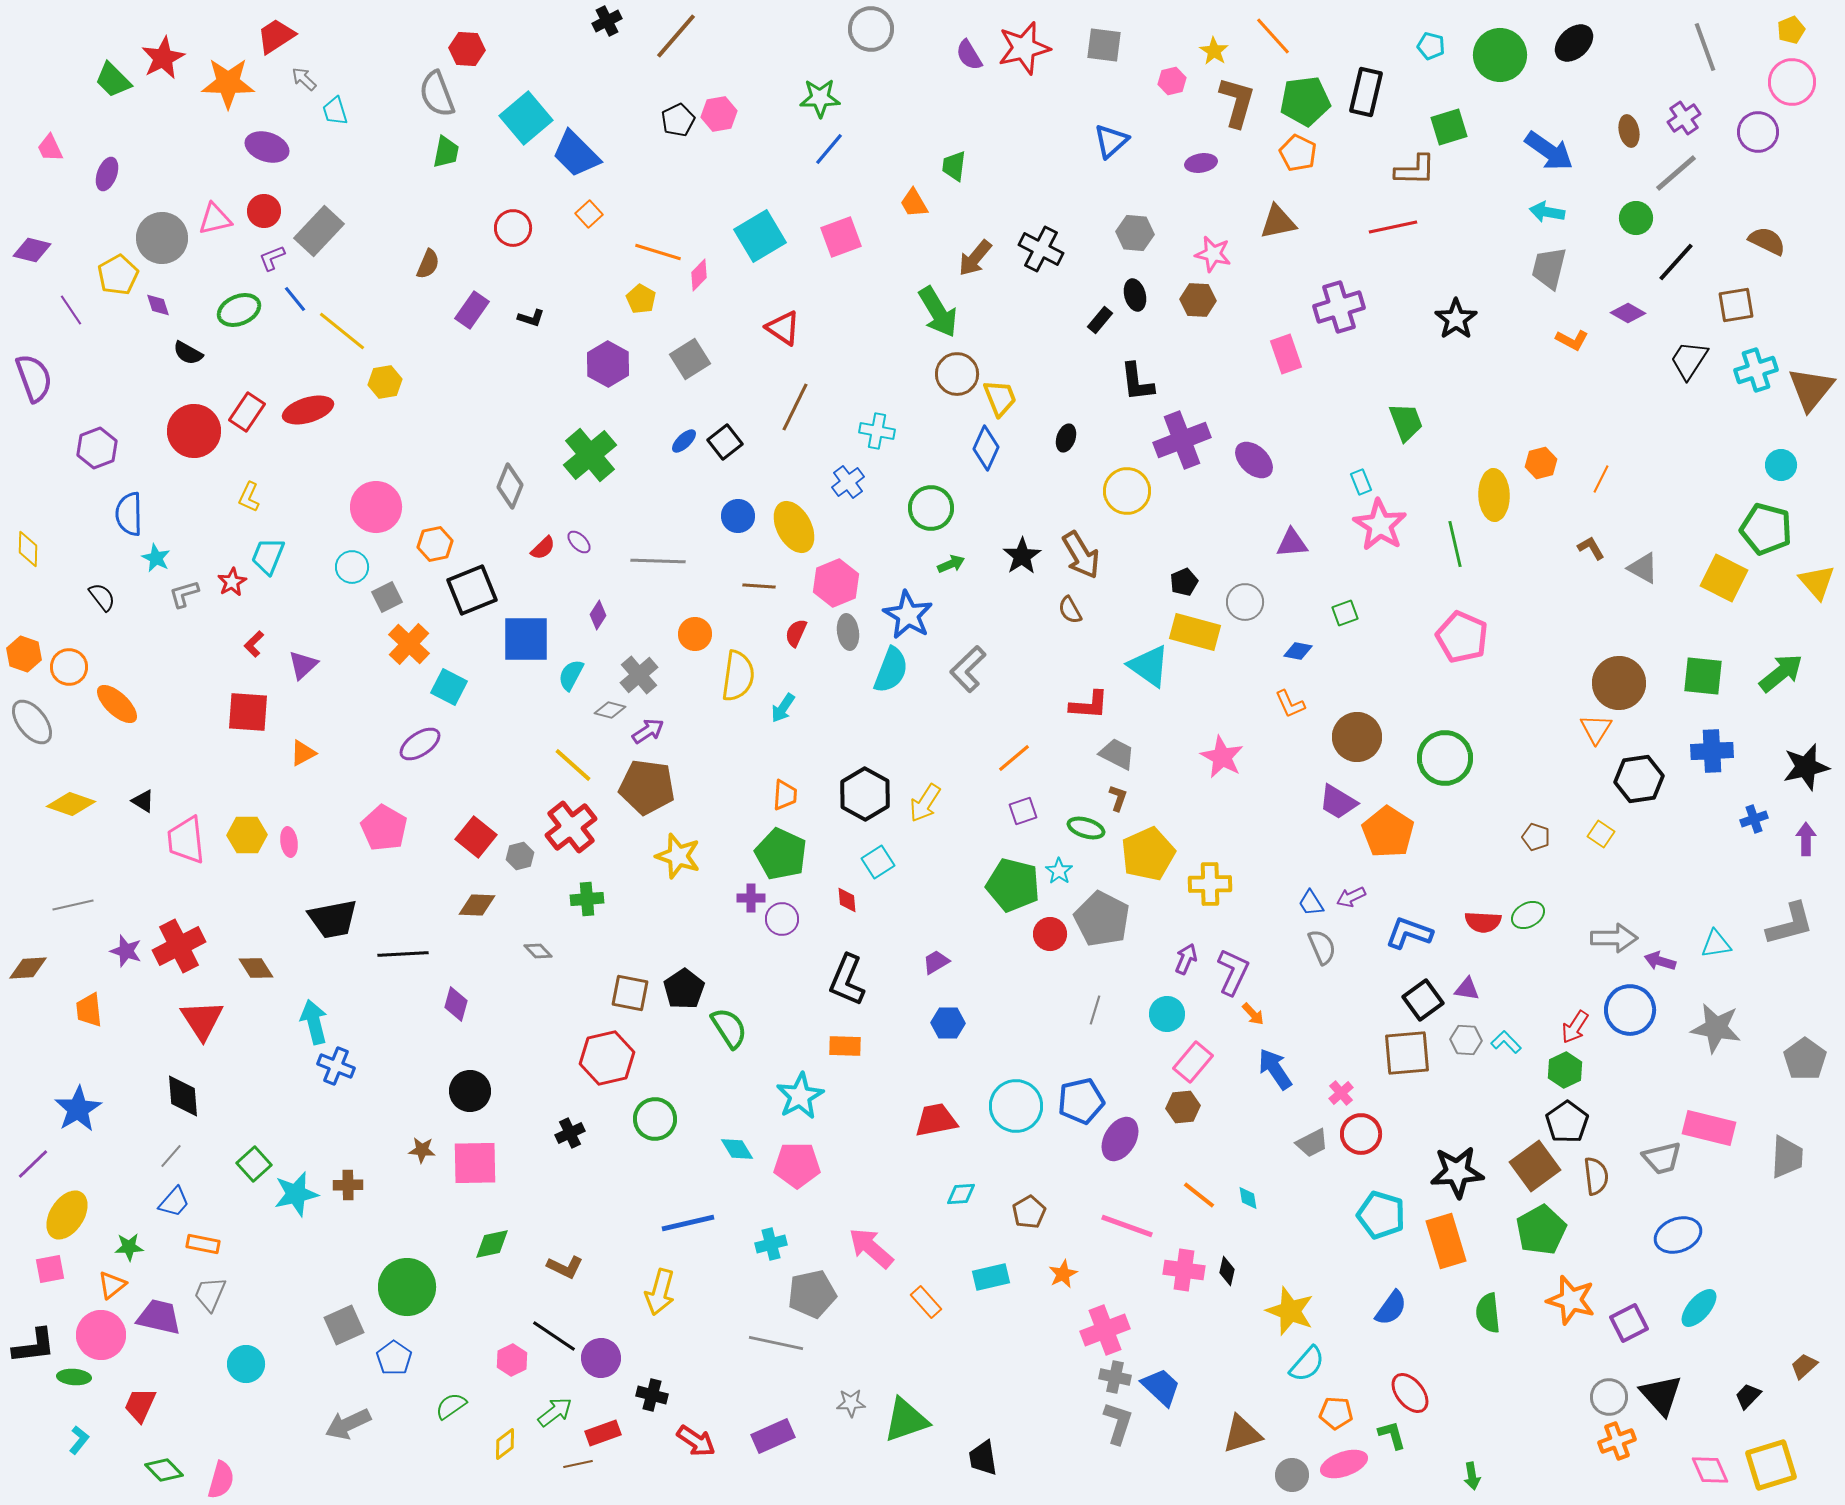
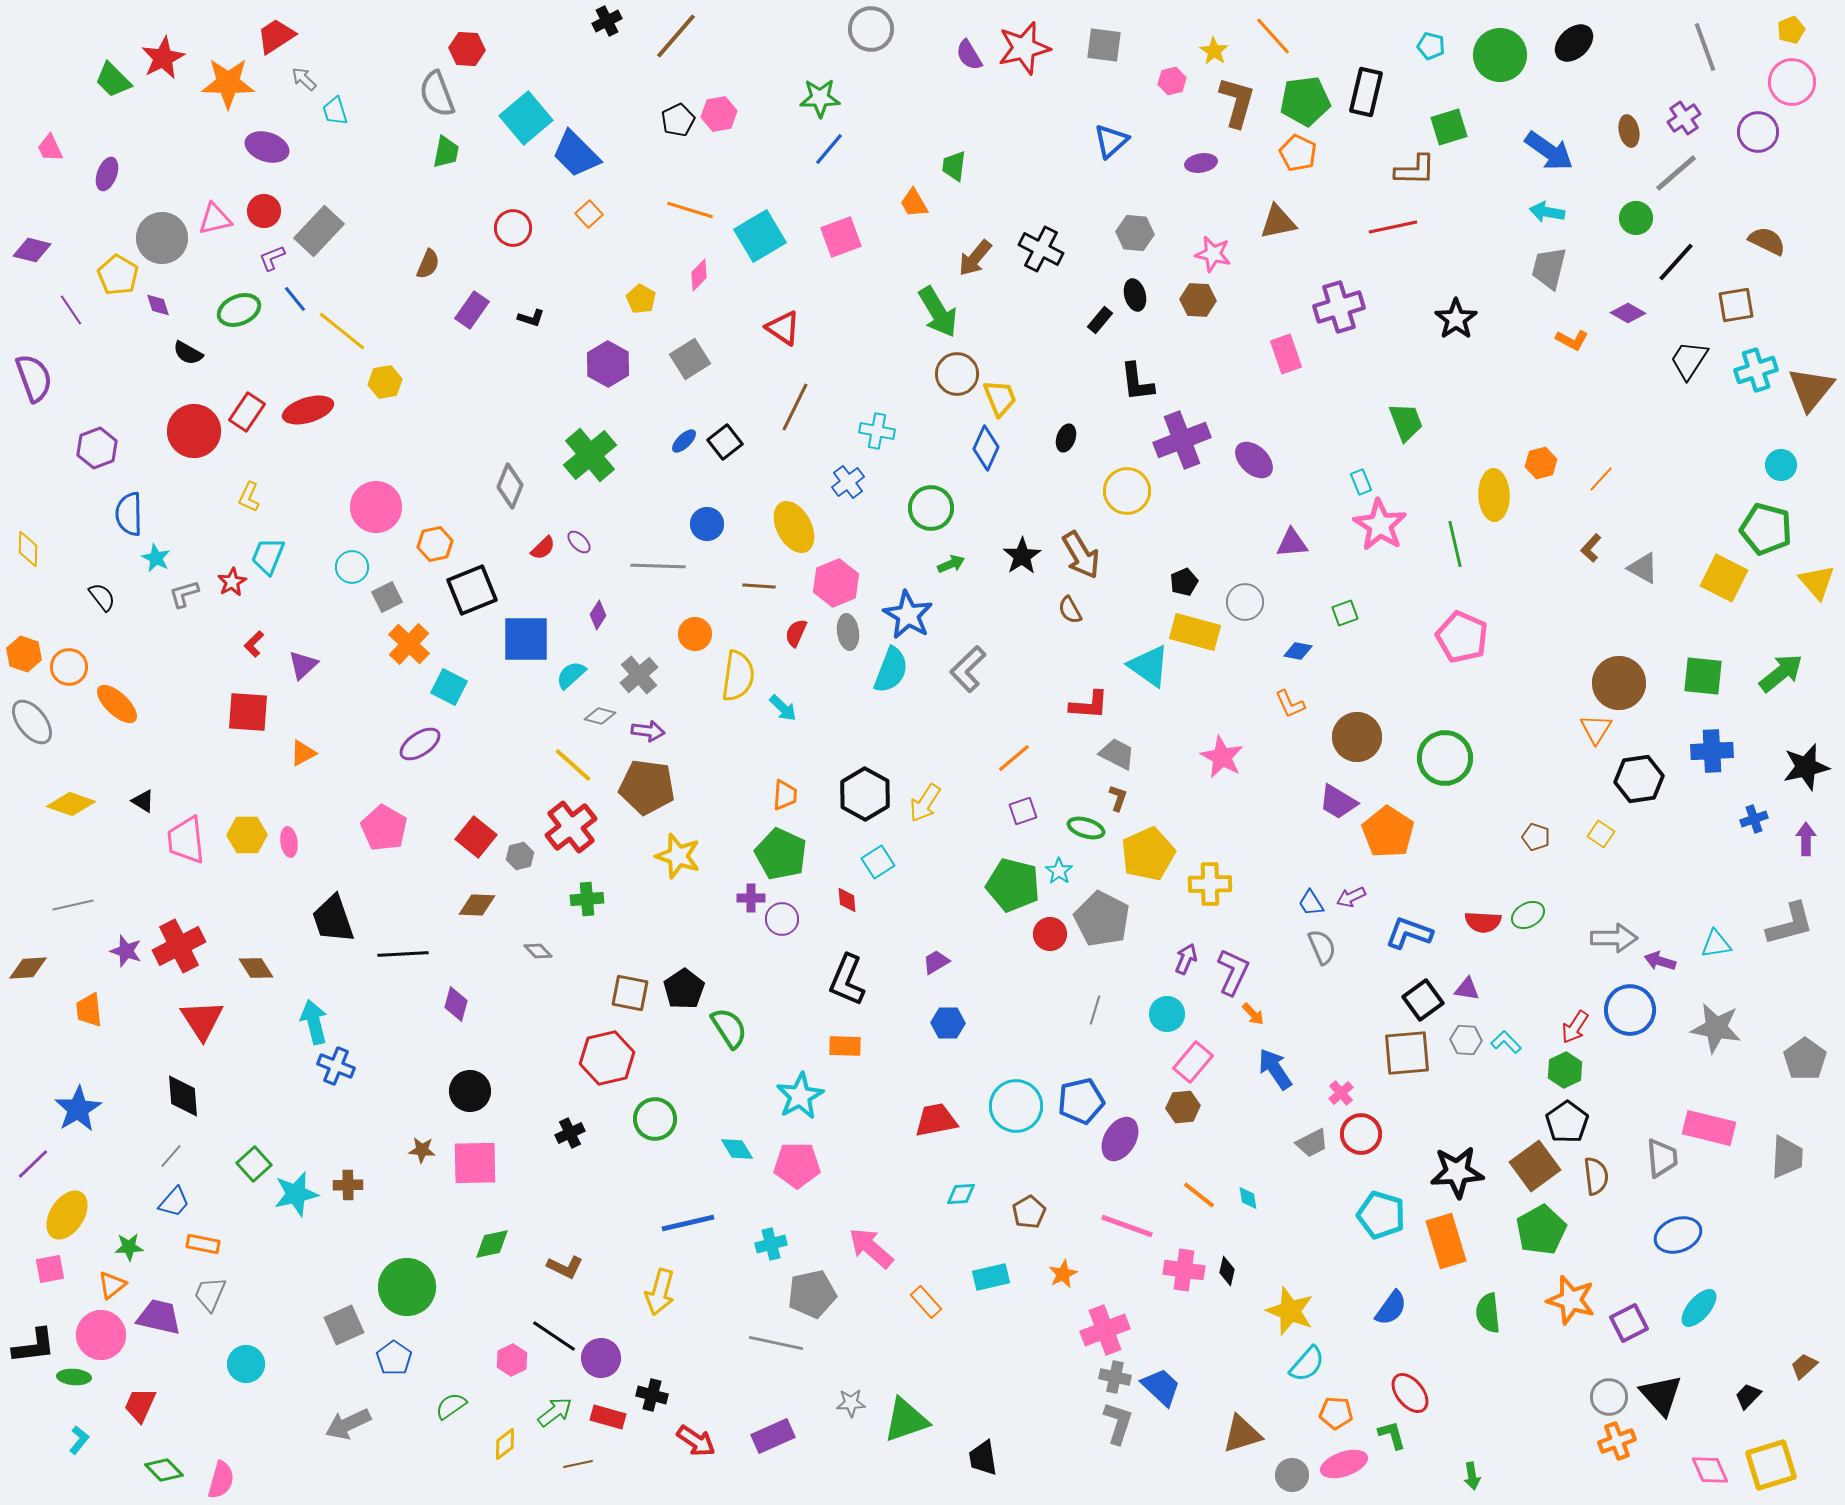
orange line at (658, 252): moved 32 px right, 42 px up
yellow pentagon at (118, 275): rotated 12 degrees counterclockwise
orange line at (1601, 479): rotated 16 degrees clockwise
blue circle at (738, 516): moved 31 px left, 8 px down
brown L-shape at (1591, 548): rotated 108 degrees counterclockwise
gray line at (658, 561): moved 5 px down
cyan semicircle at (571, 675): rotated 20 degrees clockwise
cyan arrow at (783, 708): rotated 80 degrees counterclockwise
gray diamond at (610, 710): moved 10 px left, 6 px down
purple arrow at (648, 731): rotated 40 degrees clockwise
black trapezoid at (333, 919): rotated 82 degrees clockwise
gray trapezoid at (1662, 1158): rotated 81 degrees counterclockwise
red rectangle at (603, 1433): moved 5 px right, 16 px up; rotated 36 degrees clockwise
